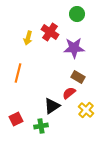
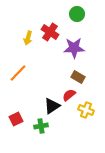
orange line: rotated 30 degrees clockwise
red semicircle: moved 2 px down
yellow cross: rotated 21 degrees counterclockwise
